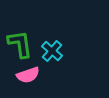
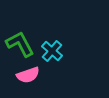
green L-shape: rotated 20 degrees counterclockwise
